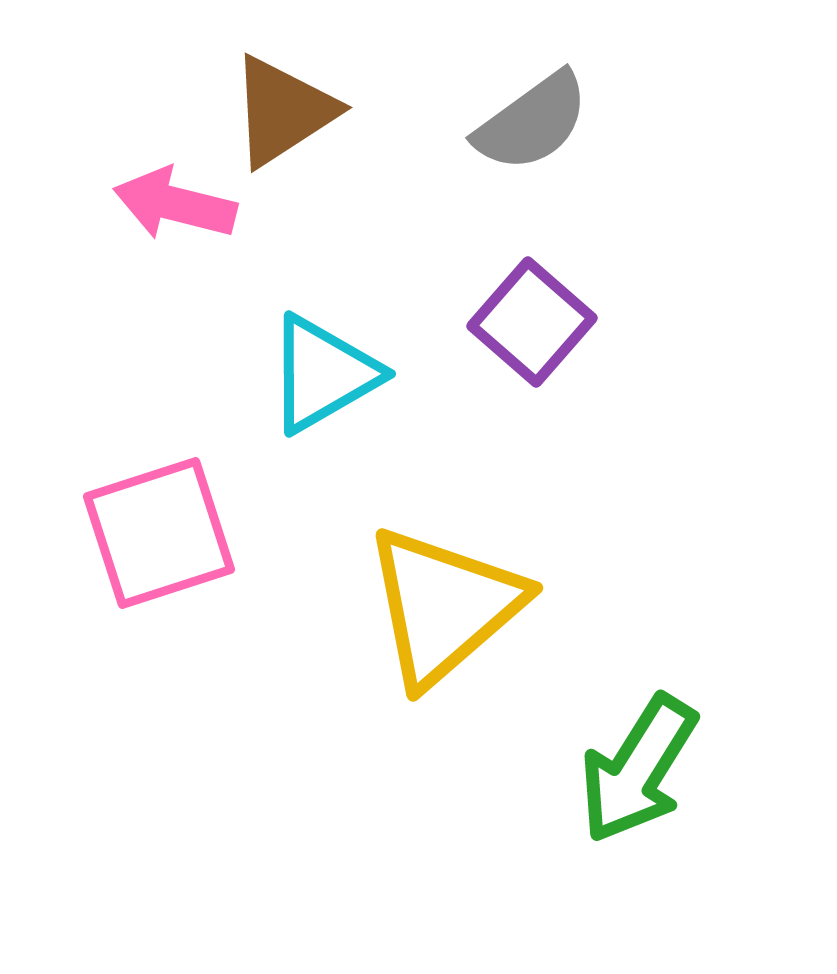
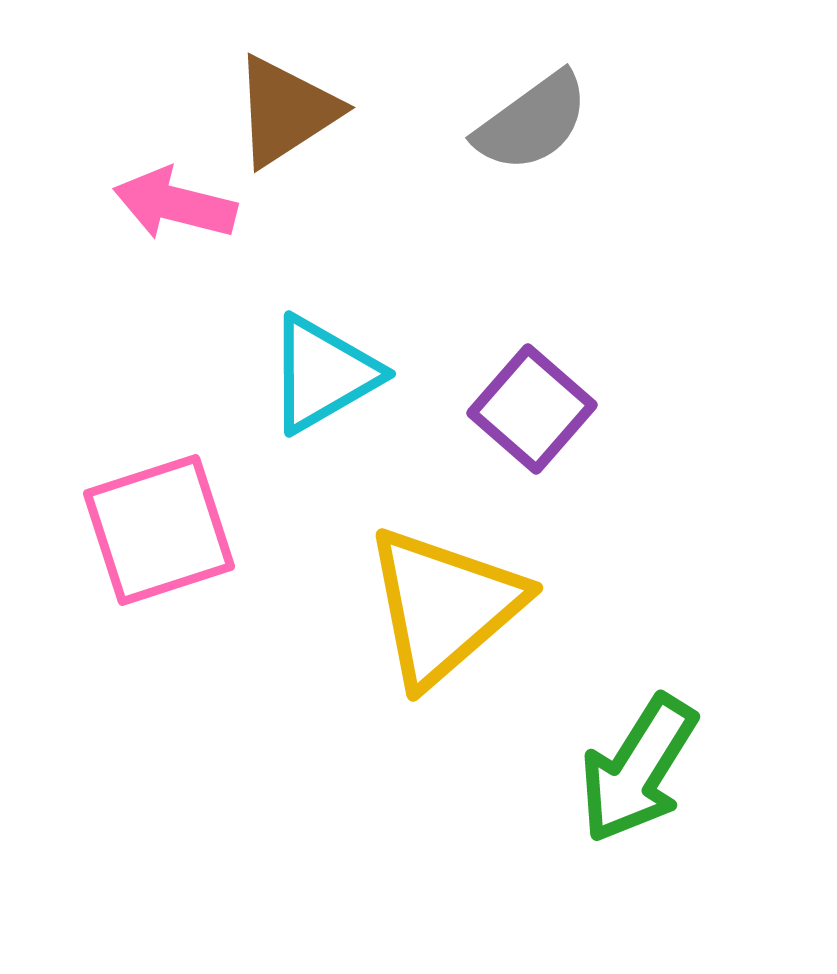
brown triangle: moved 3 px right
purple square: moved 87 px down
pink square: moved 3 px up
